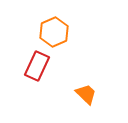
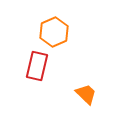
red rectangle: rotated 12 degrees counterclockwise
